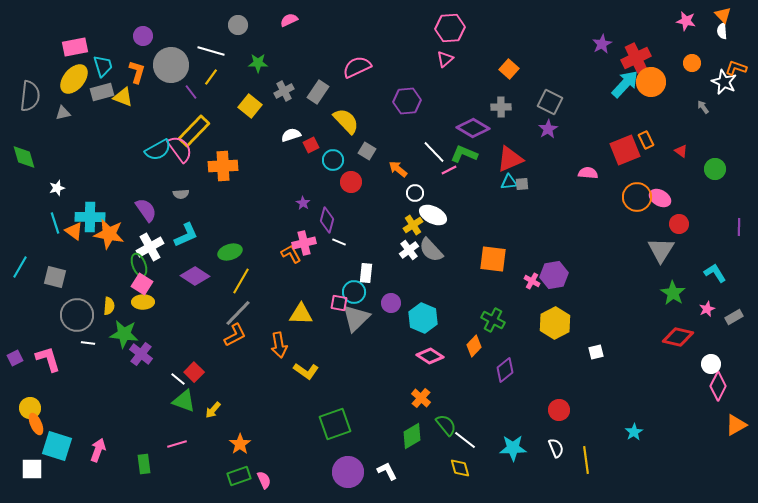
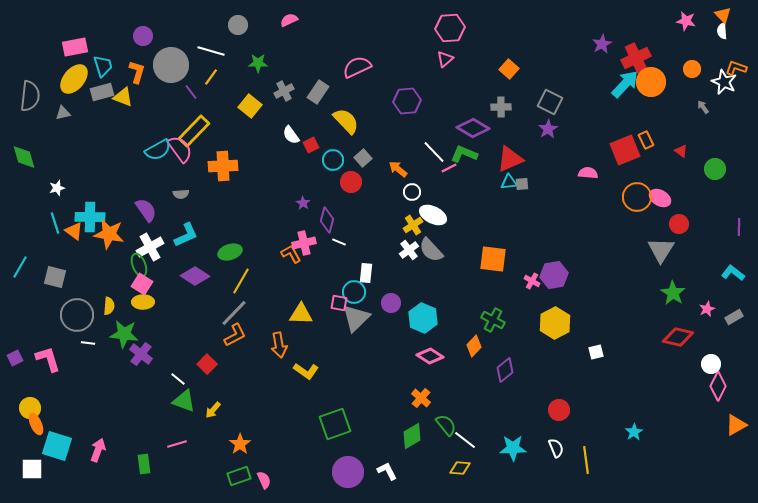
orange circle at (692, 63): moved 6 px down
white semicircle at (291, 135): rotated 108 degrees counterclockwise
gray square at (367, 151): moved 4 px left, 7 px down; rotated 18 degrees clockwise
pink line at (449, 170): moved 2 px up
white circle at (415, 193): moved 3 px left, 1 px up
cyan L-shape at (715, 273): moved 18 px right; rotated 20 degrees counterclockwise
gray line at (238, 313): moved 4 px left
red square at (194, 372): moved 13 px right, 8 px up
yellow diamond at (460, 468): rotated 70 degrees counterclockwise
